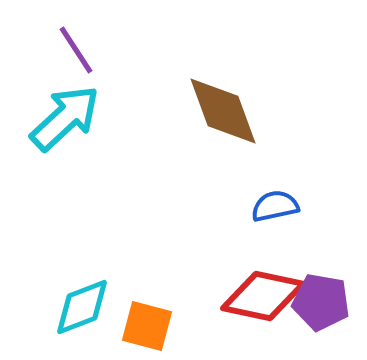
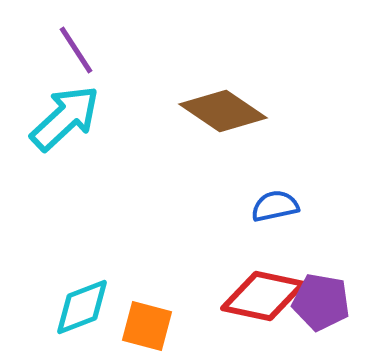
brown diamond: rotated 36 degrees counterclockwise
